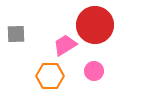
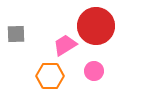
red circle: moved 1 px right, 1 px down
